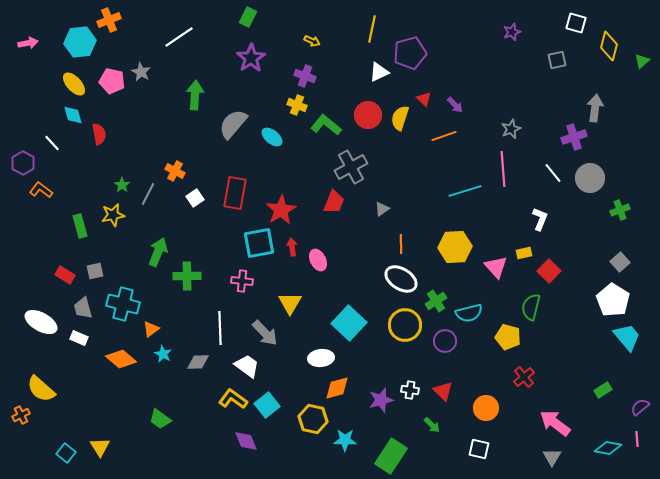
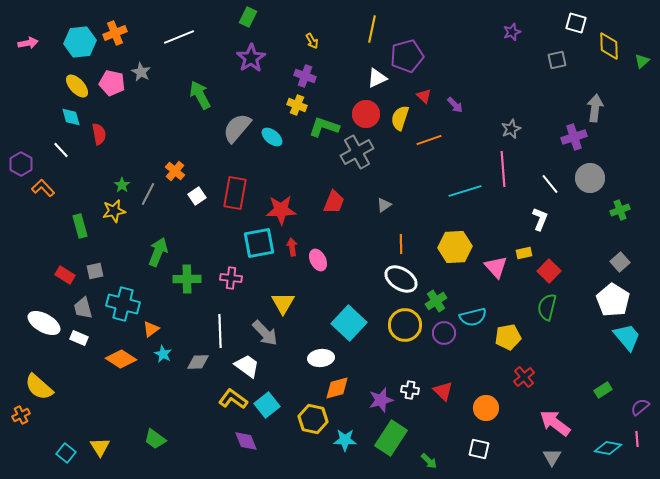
orange cross at (109, 20): moved 6 px right, 13 px down
white line at (179, 37): rotated 12 degrees clockwise
yellow arrow at (312, 41): rotated 35 degrees clockwise
yellow diamond at (609, 46): rotated 16 degrees counterclockwise
purple pentagon at (410, 53): moved 3 px left, 3 px down
white triangle at (379, 72): moved 2 px left, 6 px down
pink pentagon at (112, 81): moved 2 px down
yellow ellipse at (74, 84): moved 3 px right, 2 px down
green arrow at (195, 95): moved 5 px right; rotated 32 degrees counterclockwise
red triangle at (424, 99): moved 3 px up
cyan diamond at (73, 115): moved 2 px left, 2 px down
red circle at (368, 115): moved 2 px left, 1 px up
gray semicircle at (233, 124): moved 4 px right, 4 px down
green L-shape at (326, 125): moved 2 px left, 2 px down; rotated 20 degrees counterclockwise
orange line at (444, 136): moved 15 px left, 4 px down
white line at (52, 143): moved 9 px right, 7 px down
purple hexagon at (23, 163): moved 2 px left, 1 px down
gray cross at (351, 167): moved 6 px right, 15 px up
orange cross at (175, 171): rotated 12 degrees clockwise
white line at (553, 173): moved 3 px left, 11 px down
orange L-shape at (41, 190): moved 2 px right, 2 px up; rotated 10 degrees clockwise
white square at (195, 198): moved 2 px right, 2 px up
gray triangle at (382, 209): moved 2 px right, 4 px up
red star at (281, 210): rotated 28 degrees clockwise
yellow star at (113, 215): moved 1 px right, 4 px up
green cross at (187, 276): moved 3 px down
pink cross at (242, 281): moved 11 px left, 3 px up
yellow triangle at (290, 303): moved 7 px left
green semicircle at (531, 307): moved 16 px right
cyan semicircle at (469, 313): moved 4 px right, 4 px down
white ellipse at (41, 322): moved 3 px right, 1 px down
white line at (220, 328): moved 3 px down
yellow pentagon at (508, 337): rotated 25 degrees counterclockwise
purple circle at (445, 341): moved 1 px left, 8 px up
orange diamond at (121, 359): rotated 8 degrees counterclockwise
yellow semicircle at (41, 389): moved 2 px left, 2 px up
green trapezoid at (160, 419): moved 5 px left, 20 px down
green arrow at (432, 425): moved 3 px left, 36 px down
green rectangle at (391, 456): moved 18 px up
